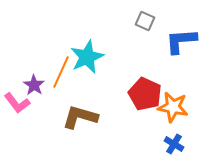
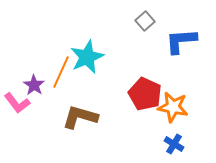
gray square: rotated 24 degrees clockwise
